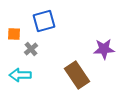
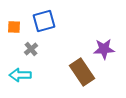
orange square: moved 7 px up
brown rectangle: moved 5 px right, 3 px up
